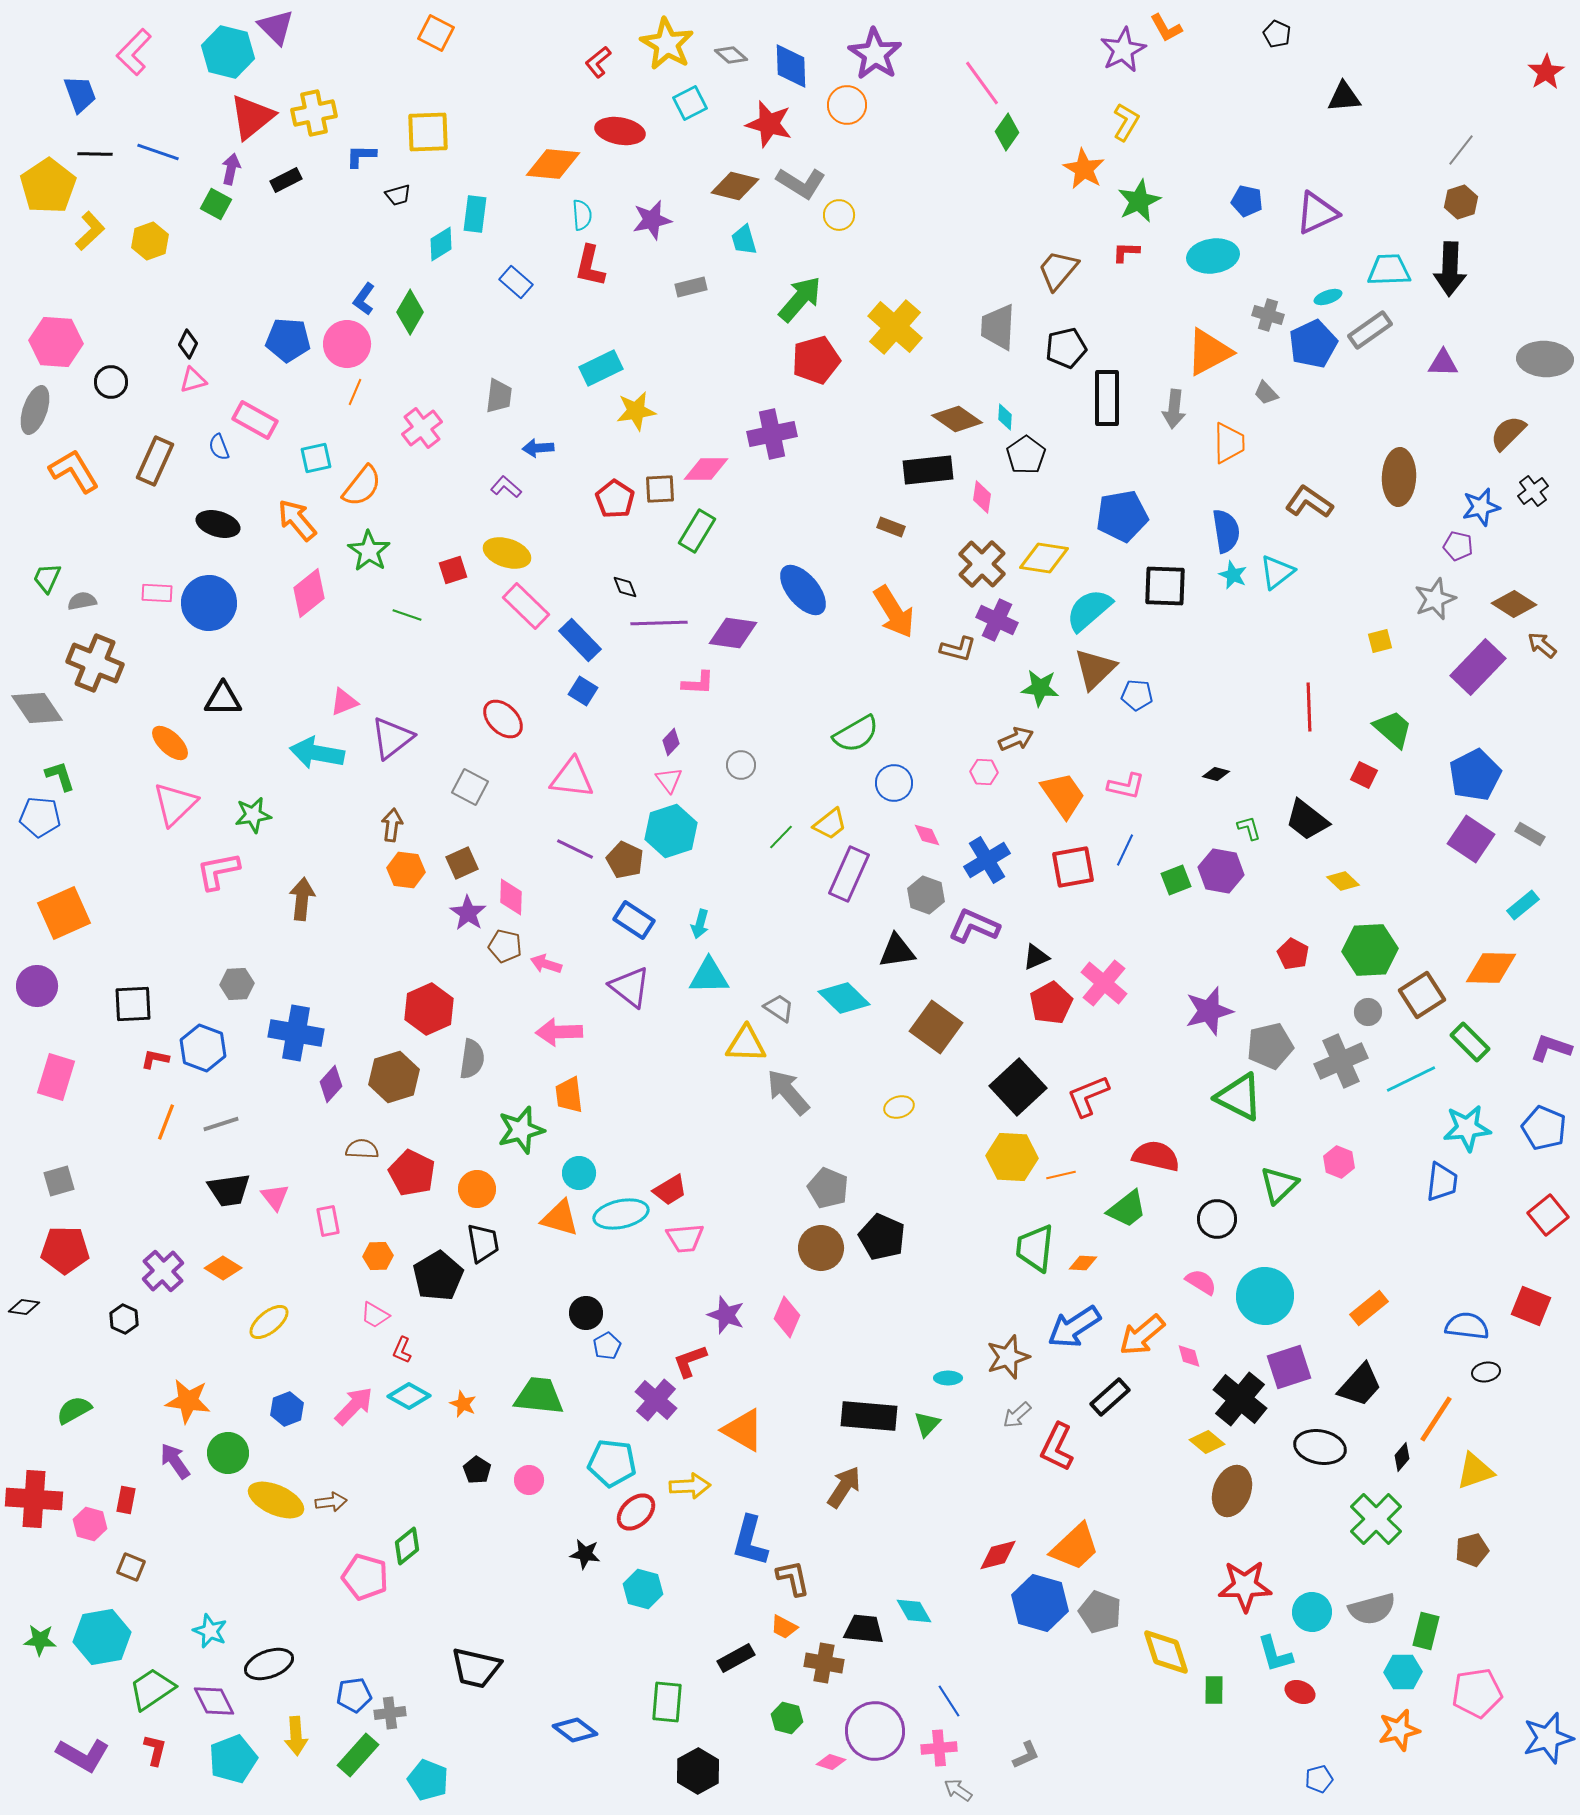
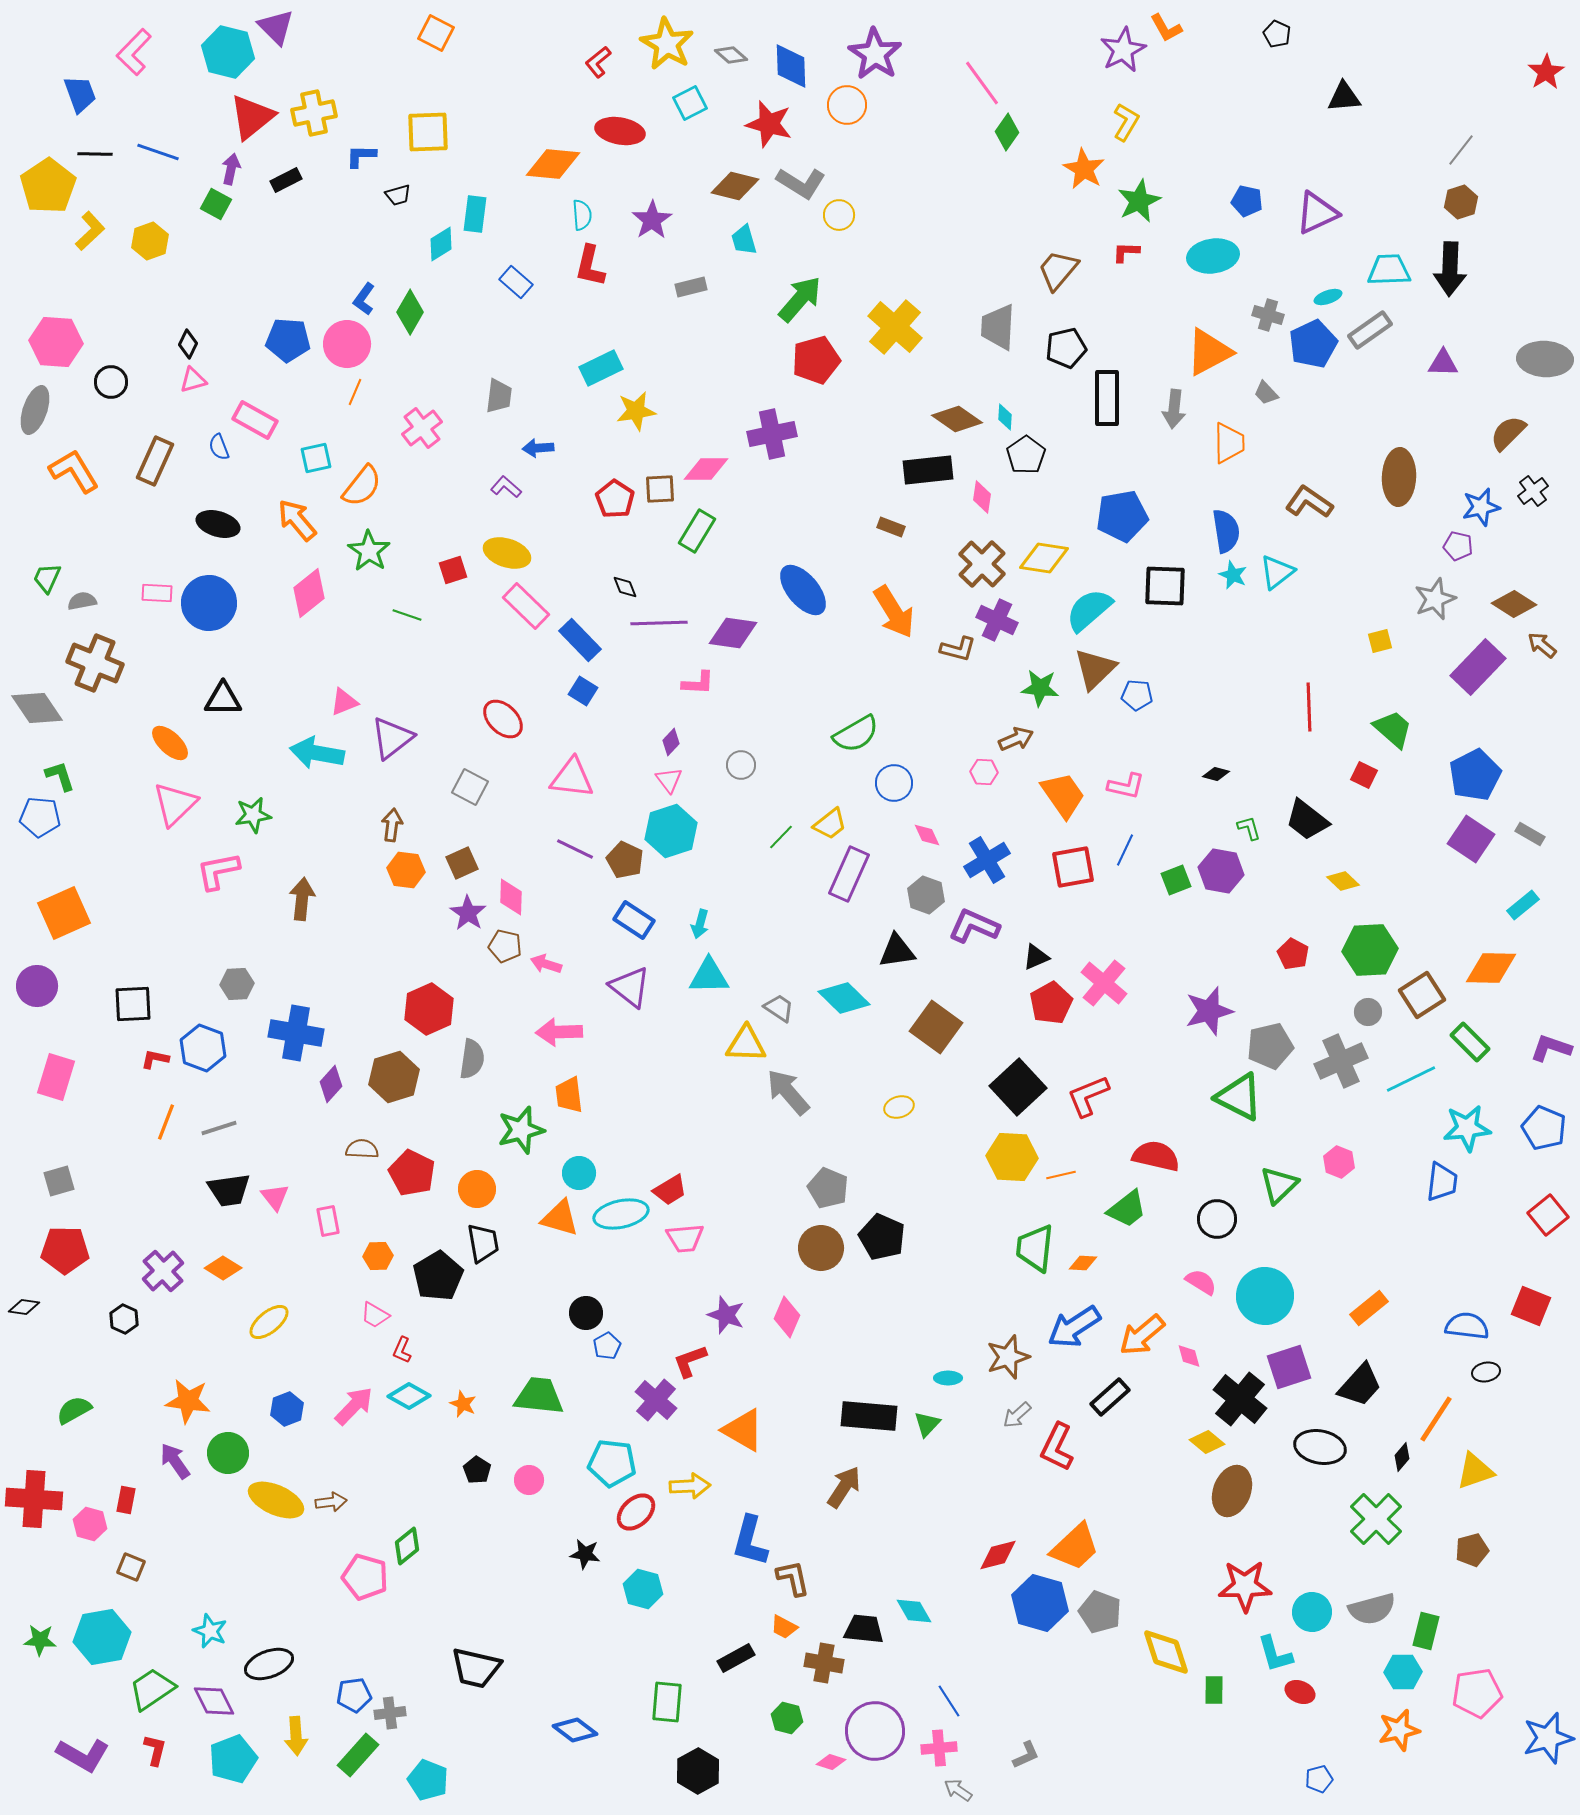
purple star at (652, 220): rotated 21 degrees counterclockwise
gray line at (221, 1124): moved 2 px left, 4 px down
